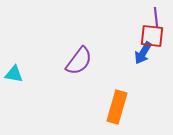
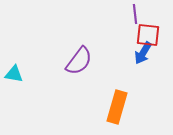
purple line: moved 21 px left, 3 px up
red square: moved 4 px left, 1 px up
